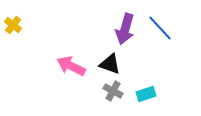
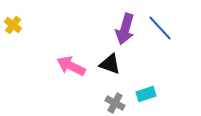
gray cross: moved 2 px right, 12 px down
